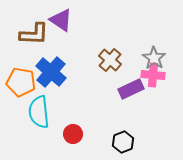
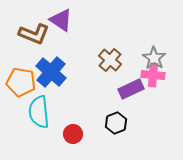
brown L-shape: rotated 20 degrees clockwise
black hexagon: moved 7 px left, 19 px up
